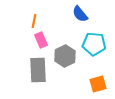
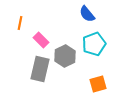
blue semicircle: moved 7 px right
orange line: moved 14 px left, 2 px down
pink rectangle: rotated 21 degrees counterclockwise
cyan pentagon: rotated 25 degrees counterclockwise
gray rectangle: moved 2 px right, 1 px up; rotated 15 degrees clockwise
